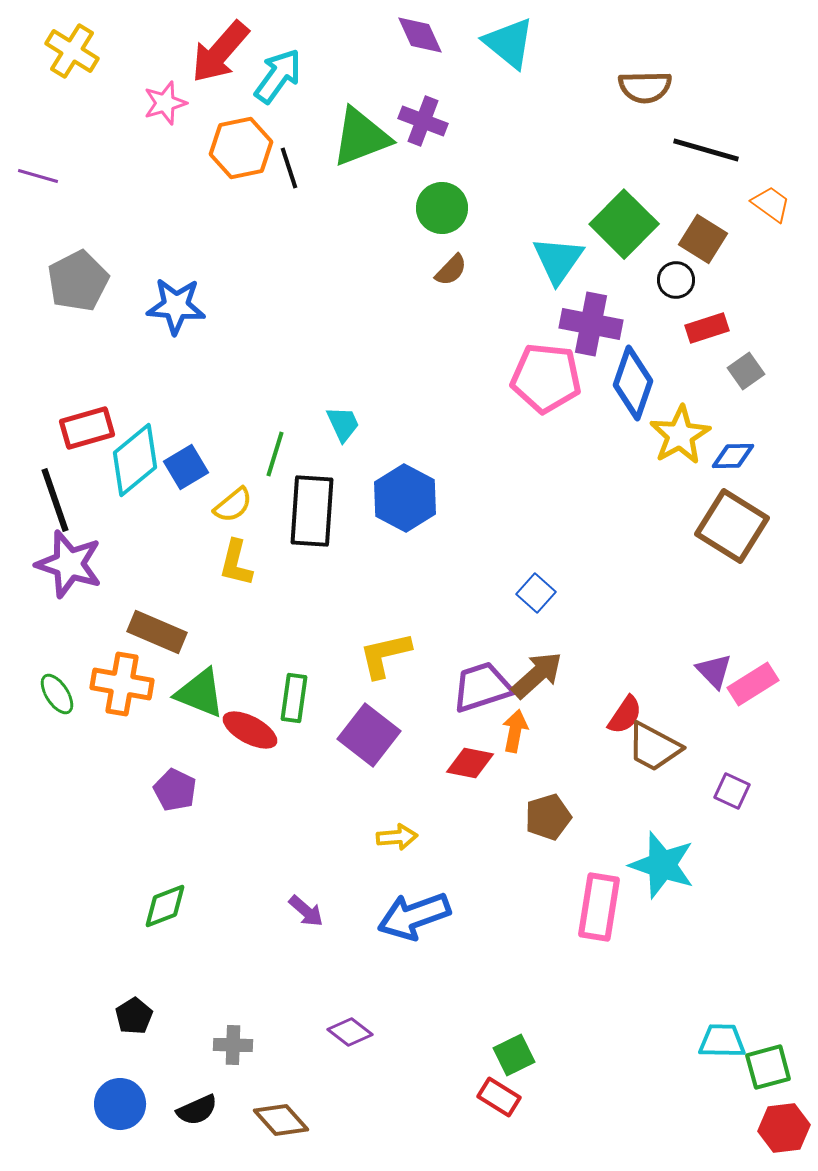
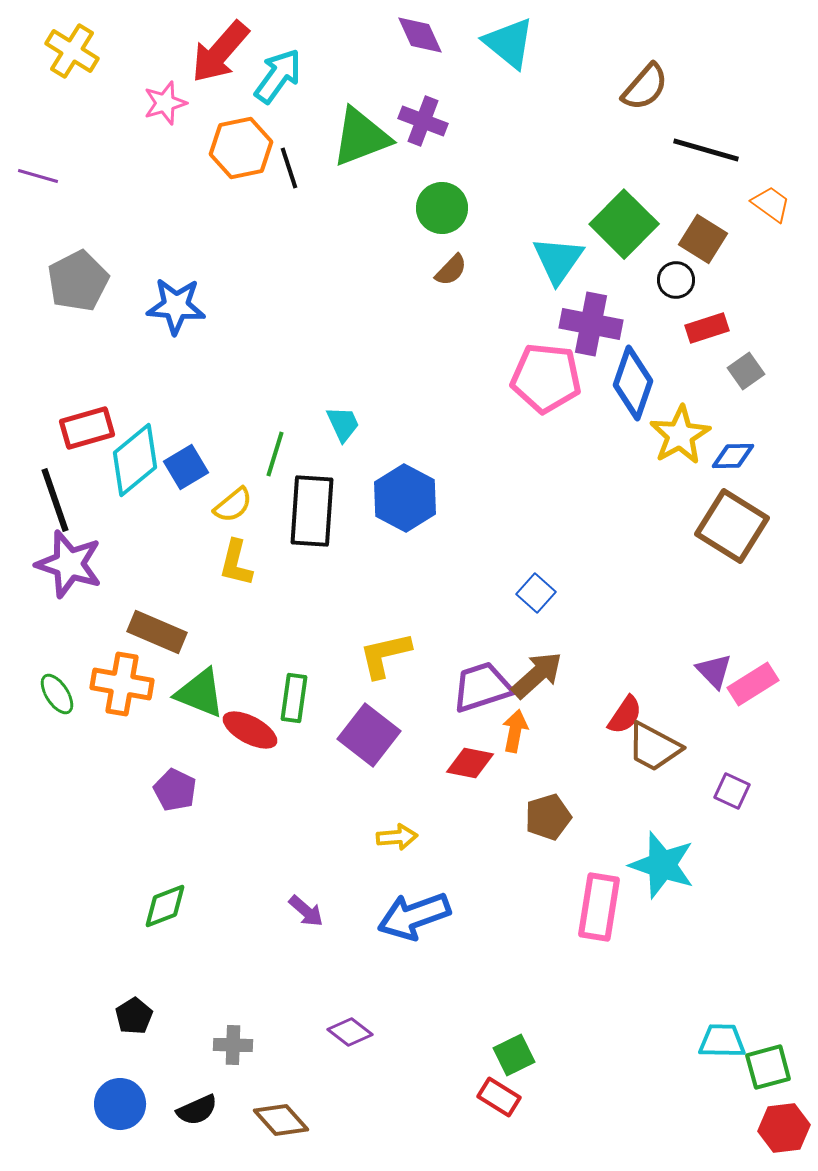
brown semicircle at (645, 87): rotated 48 degrees counterclockwise
